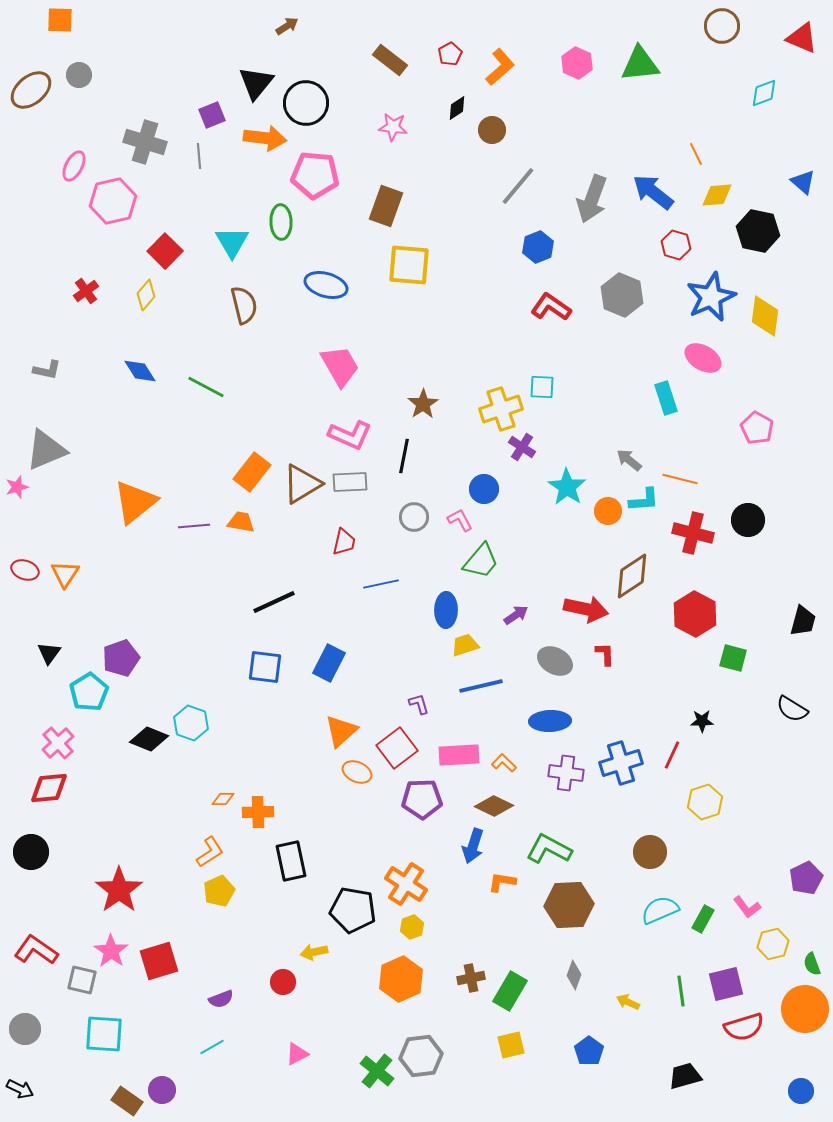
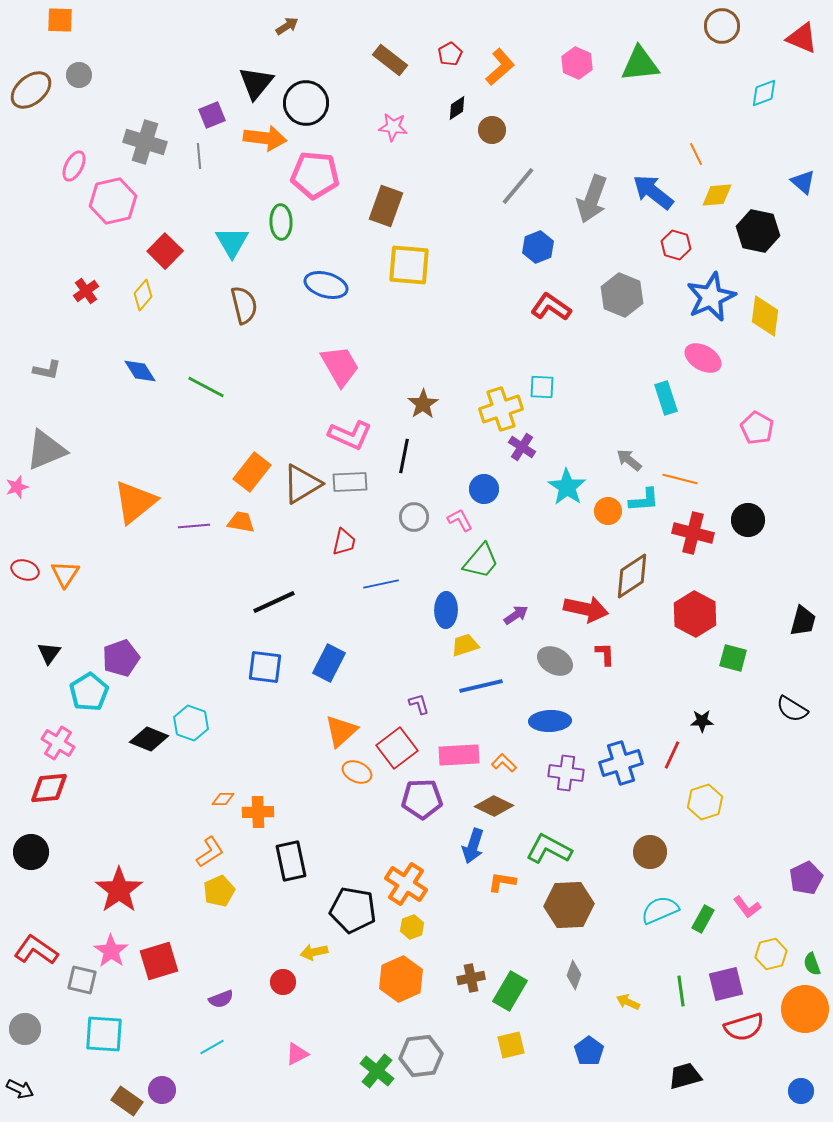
yellow diamond at (146, 295): moved 3 px left
pink cross at (58, 743): rotated 16 degrees counterclockwise
yellow hexagon at (773, 944): moved 2 px left, 10 px down
